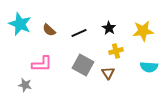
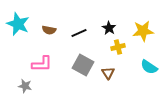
cyan star: moved 2 px left
brown semicircle: rotated 32 degrees counterclockwise
yellow cross: moved 2 px right, 4 px up
cyan semicircle: rotated 30 degrees clockwise
gray star: moved 1 px down
